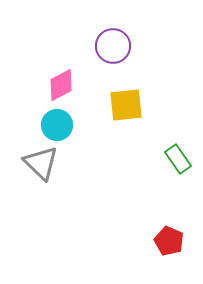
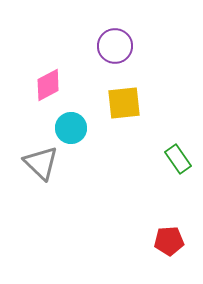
purple circle: moved 2 px right
pink diamond: moved 13 px left
yellow square: moved 2 px left, 2 px up
cyan circle: moved 14 px right, 3 px down
red pentagon: rotated 28 degrees counterclockwise
